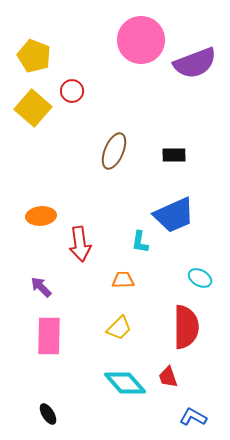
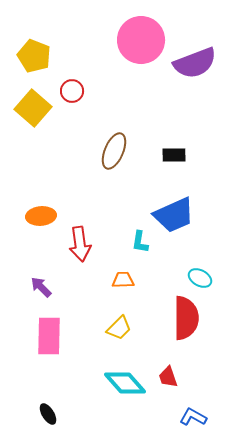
red semicircle: moved 9 px up
